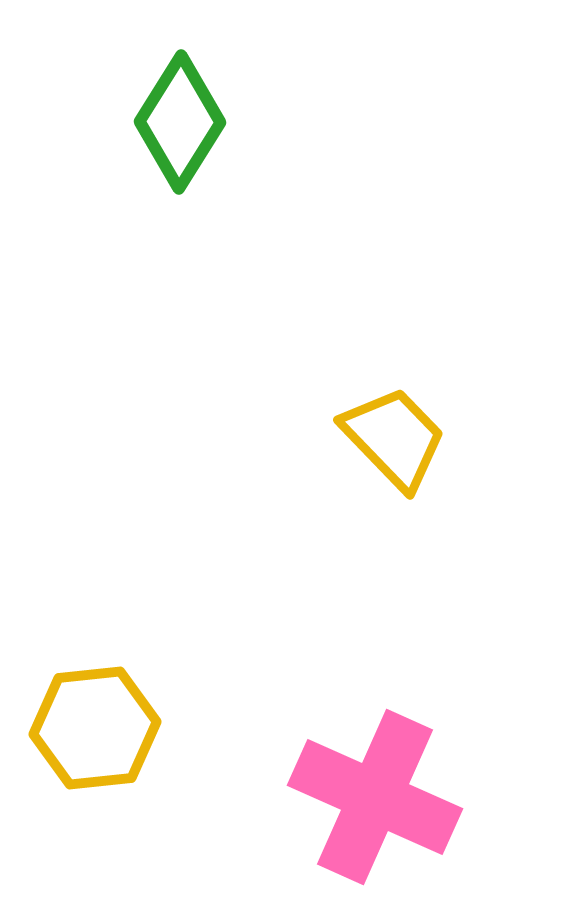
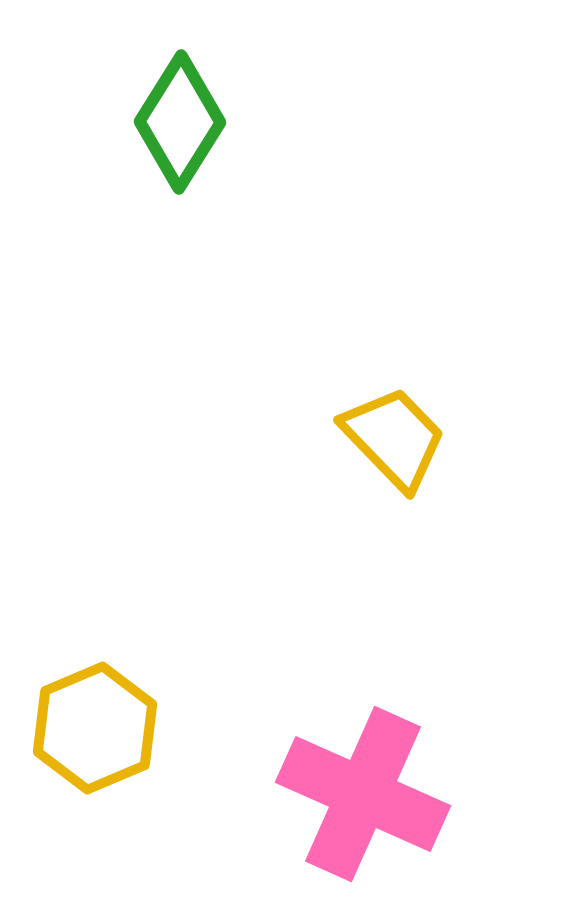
yellow hexagon: rotated 17 degrees counterclockwise
pink cross: moved 12 px left, 3 px up
